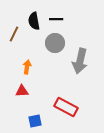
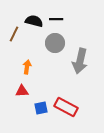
black semicircle: rotated 114 degrees clockwise
blue square: moved 6 px right, 13 px up
